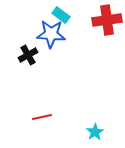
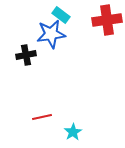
blue star: rotated 12 degrees counterclockwise
black cross: moved 2 px left; rotated 18 degrees clockwise
cyan star: moved 22 px left
